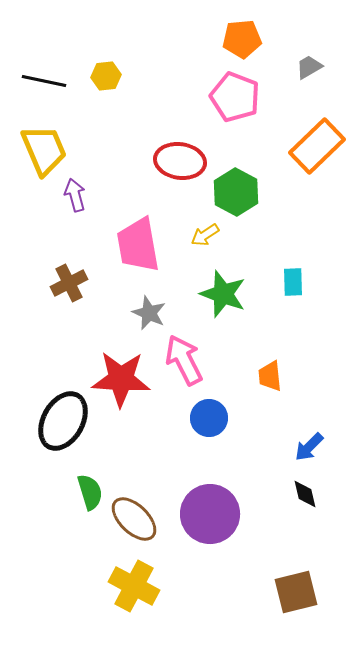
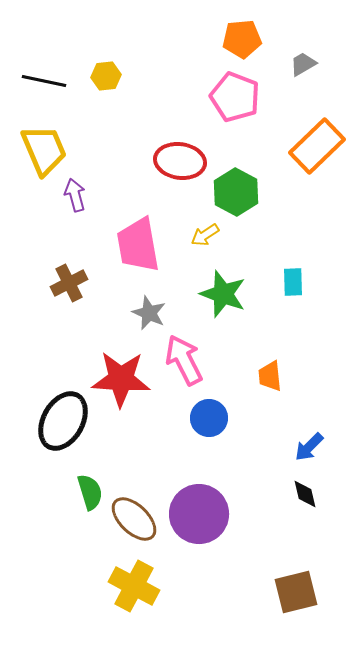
gray trapezoid: moved 6 px left, 3 px up
purple circle: moved 11 px left
